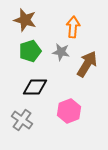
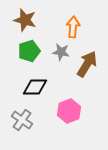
green pentagon: moved 1 px left
